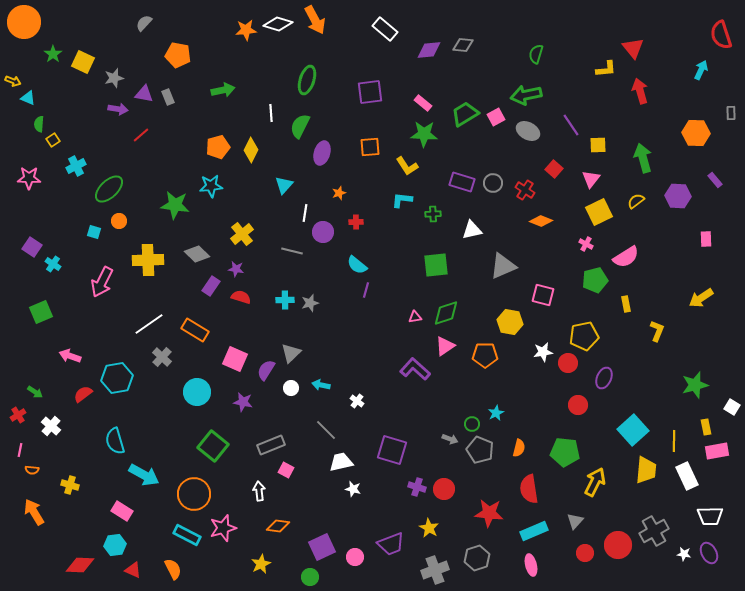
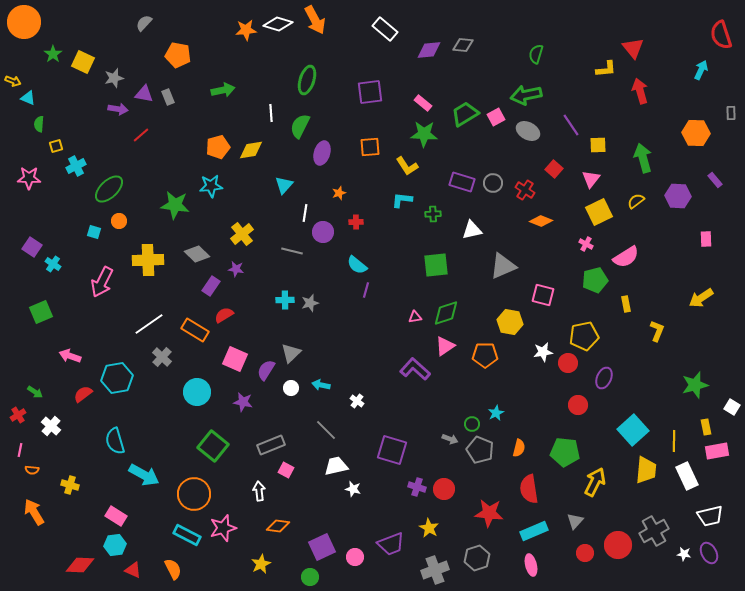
yellow square at (53, 140): moved 3 px right, 6 px down; rotated 16 degrees clockwise
yellow diamond at (251, 150): rotated 55 degrees clockwise
red semicircle at (241, 297): moved 17 px left, 18 px down; rotated 48 degrees counterclockwise
white trapezoid at (341, 462): moved 5 px left, 4 px down
pink rectangle at (122, 511): moved 6 px left, 5 px down
white trapezoid at (710, 516): rotated 12 degrees counterclockwise
